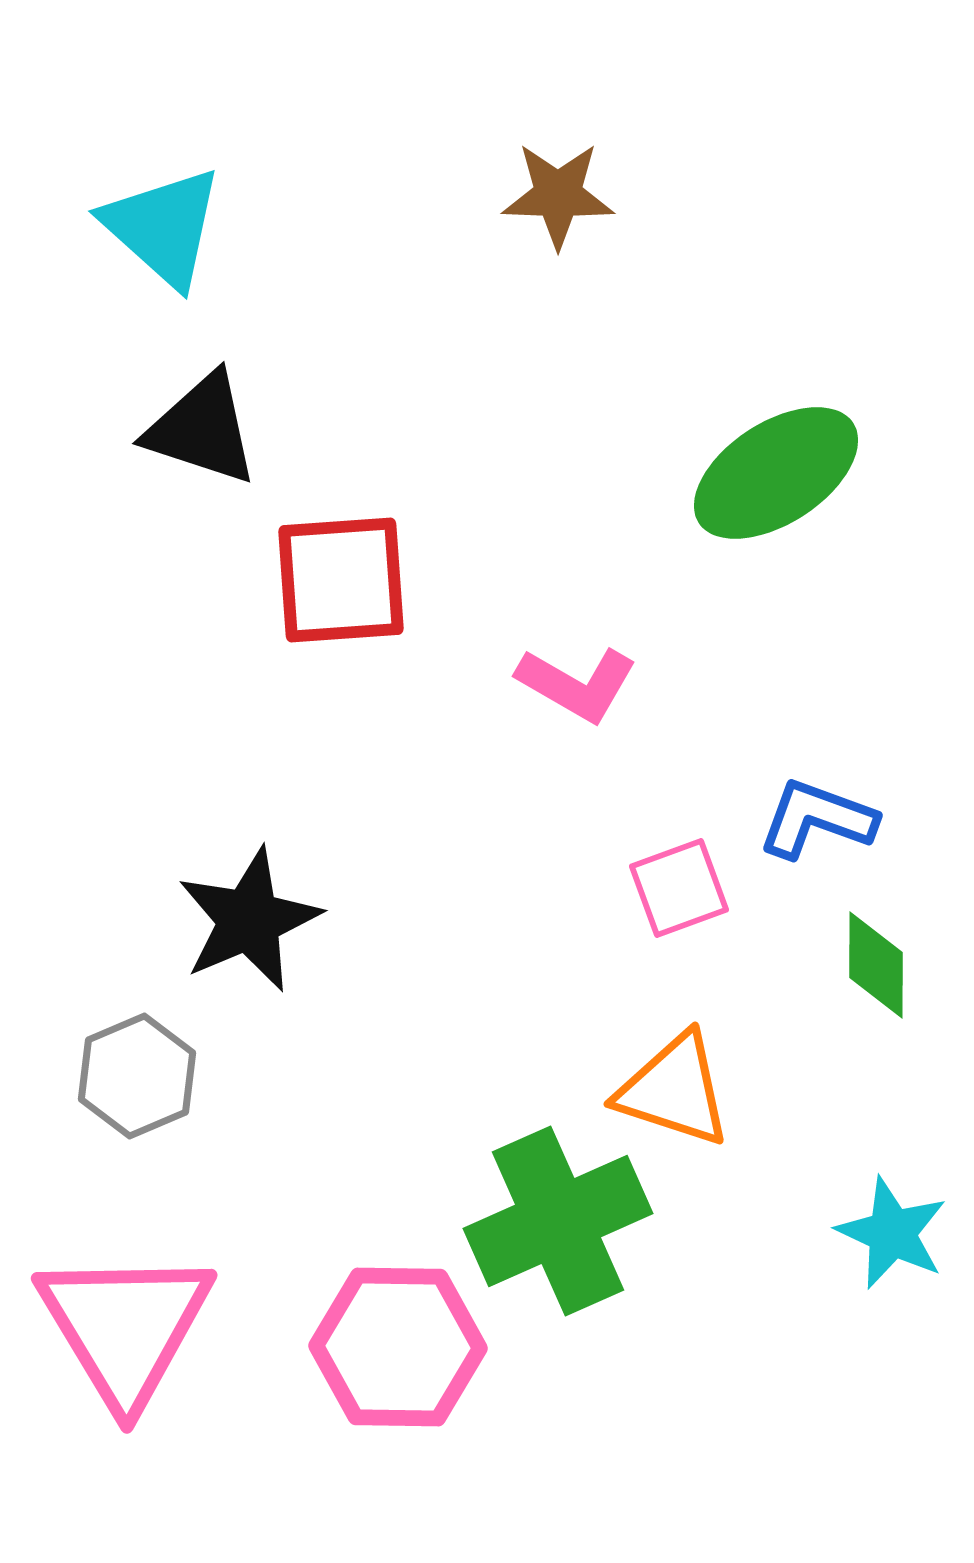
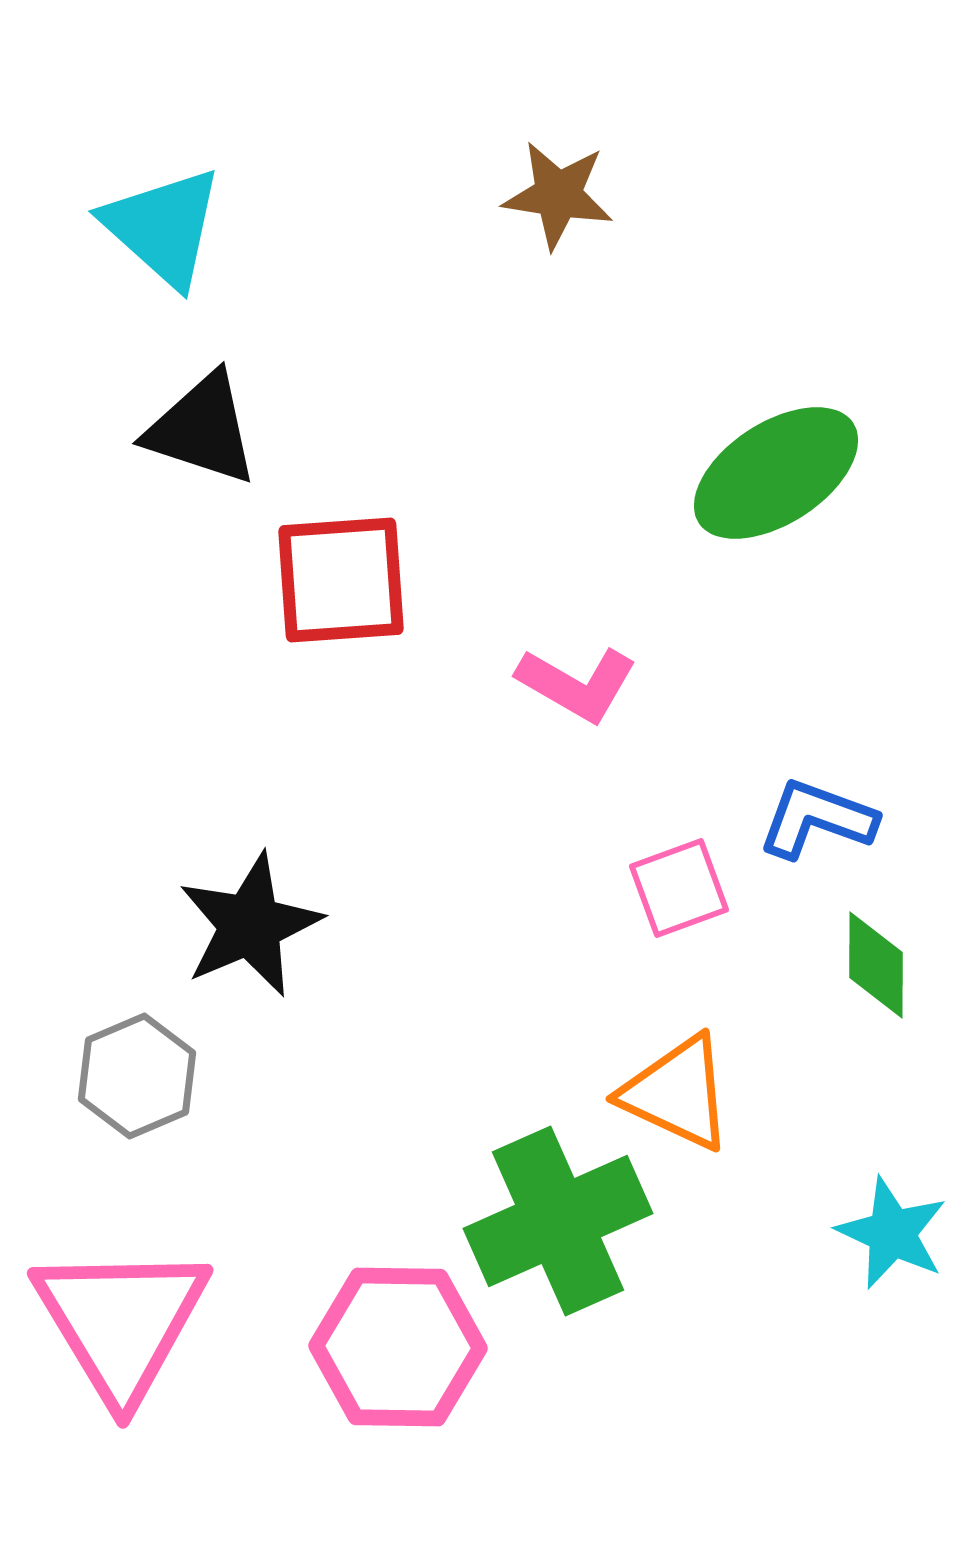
brown star: rotated 7 degrees clockwise
black star: moved 1 px right, 5 px down
orange triangle: moved 3 px right, 3 px down; rotated 7 degrees clockwise
pink triangle: moved 4 px left, 5 px up
